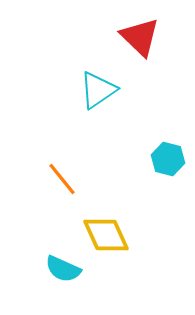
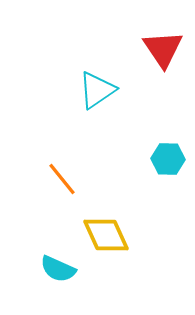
red triangle: moved 23 px right, 12 px down; rotated 12 degrees clockwise
cyan triangle: moved 1 px left
cyan hexagon: rotated 12 degrees counterclockwise
cyan semicircle: moved 5 px left
